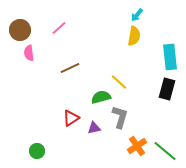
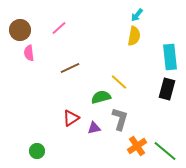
gray L-shape: moved 2 px down
